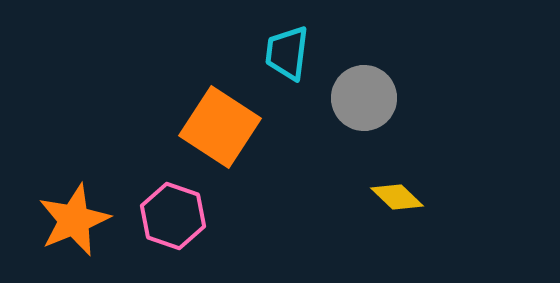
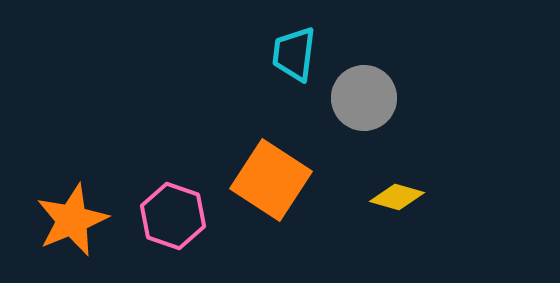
cyan trapezoid: moved 7 px right, 1 px down
orange square: moved 51 px right, 53 px down
yellow diamond: rotated 28 degrees counterclockwise
orange star: moved 2 px left
